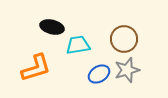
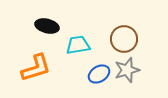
black ellipse: moved 5 px left, 1 px up
